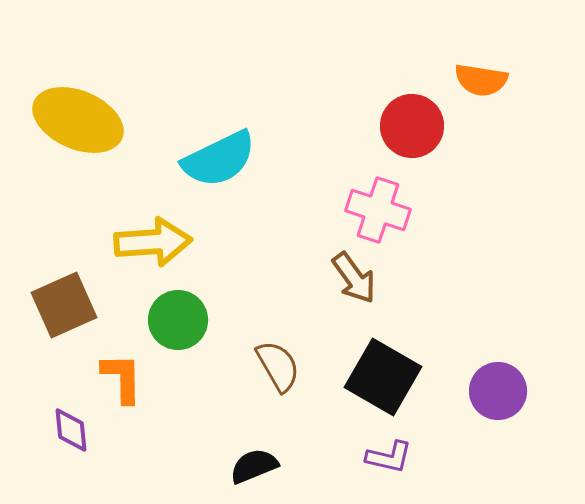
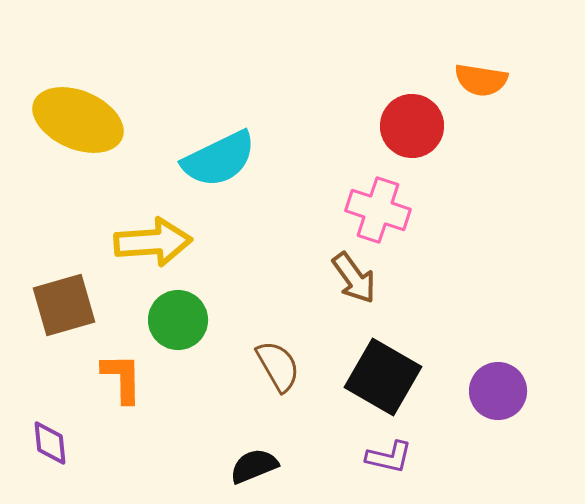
brown square: rotated 8 degrees clockwise
purple diamond: moved 21 px left, 13 px down
